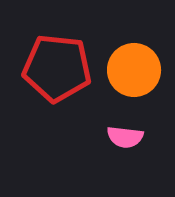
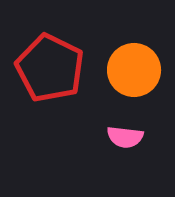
red pentagon: moved 7 px left; rotated 20 degrees clockwise
